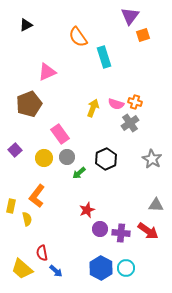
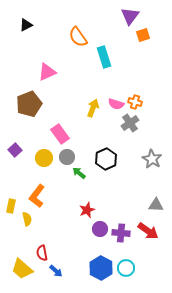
green arrow: rotated 80 degrees clockwise
